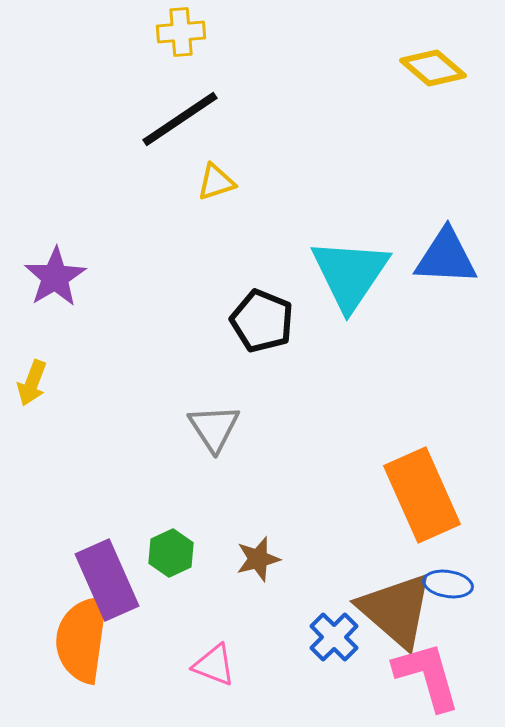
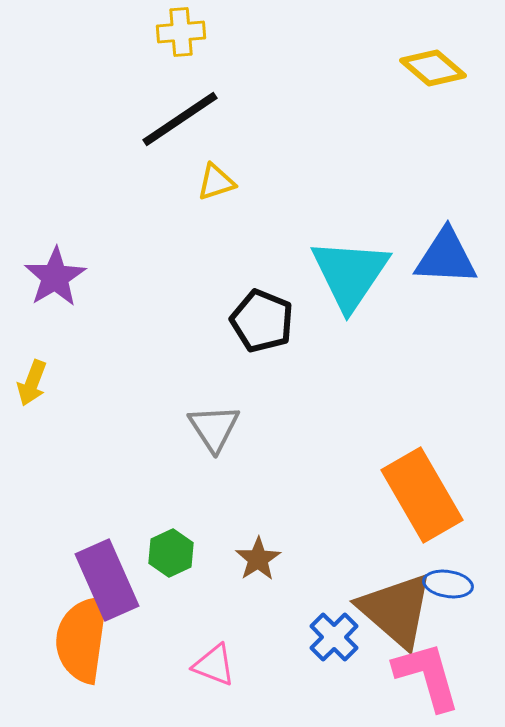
orange rectangle: rotated 6 degrees counterclockwise
brown star: rotated 18 degrees counterclockwise
